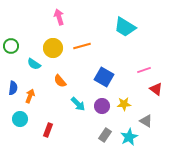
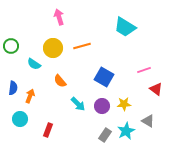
gray triangle: moved 2 px right
cyan star: moved 3 px left, 6 px up
